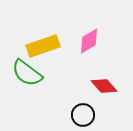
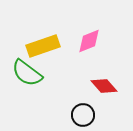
pink diamond: rotated 8 degrees clockwise
